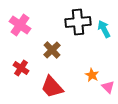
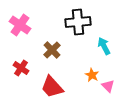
cyan arrow: moved 17 px down
pink triangle: moved 1 px up
